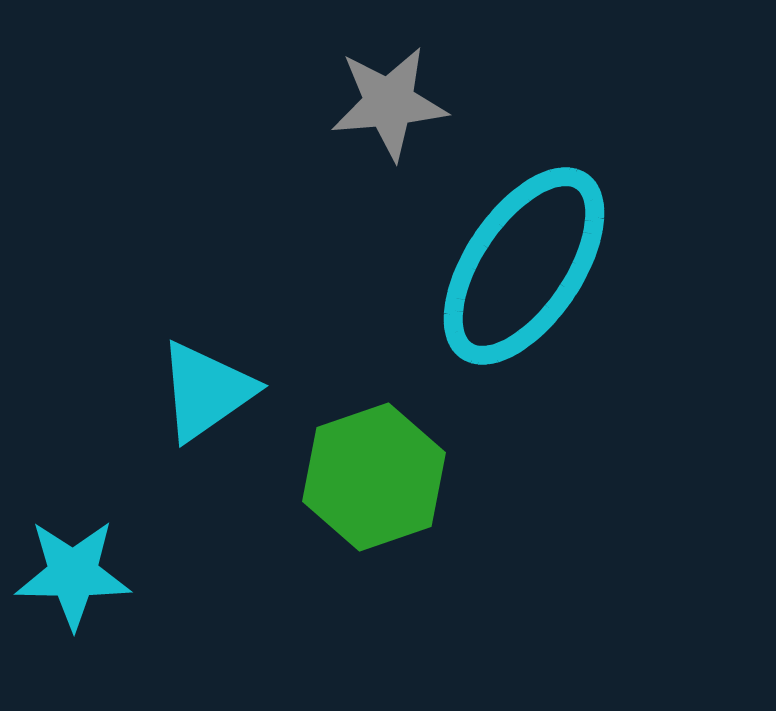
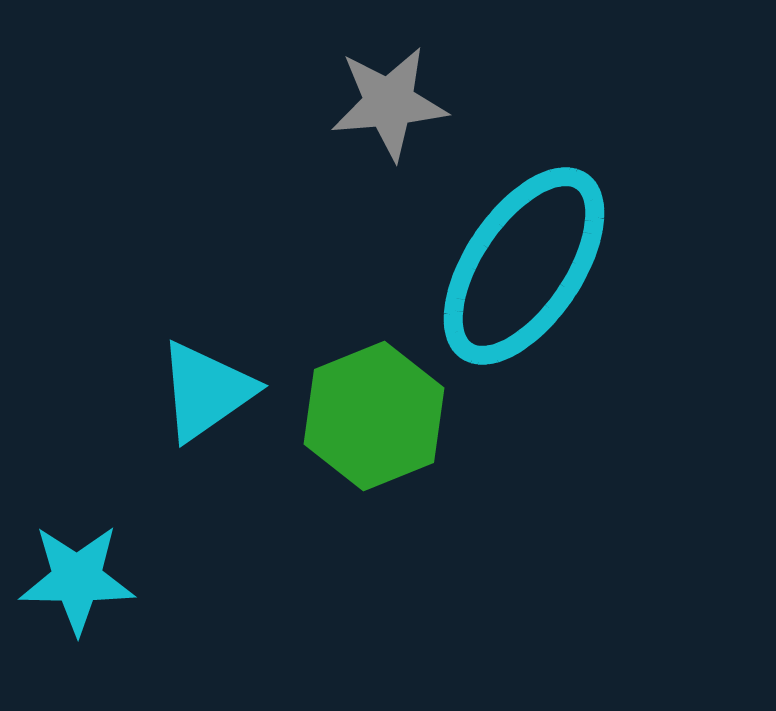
green hexagon: moved 61 px up; rotated 3 degrees counterclockwise
cyan star: moved 4 px right, 5 px down
